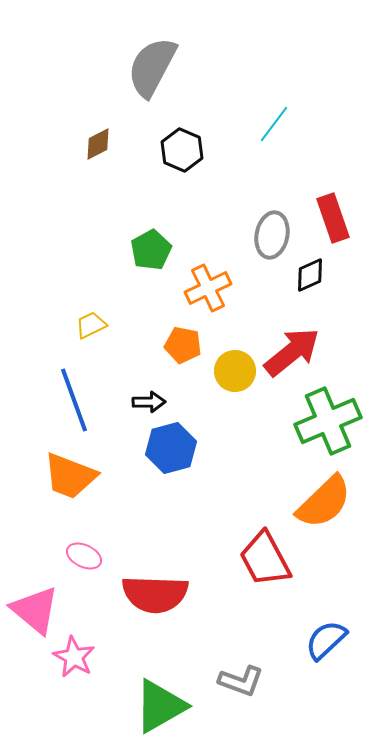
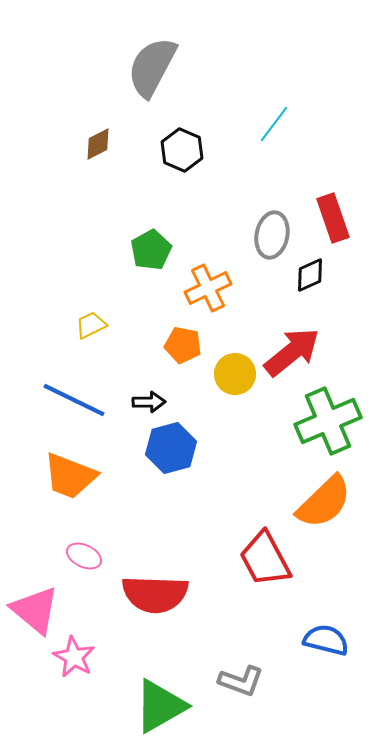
yellow circle: moved 3 px down
blue line: rotated 44 degrees counterclockwise
blue semicircle: rotated 57 degrees clockwise
